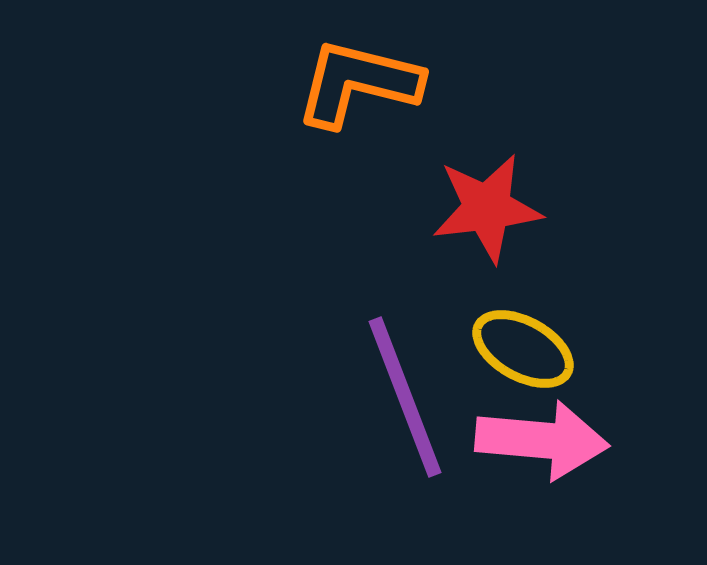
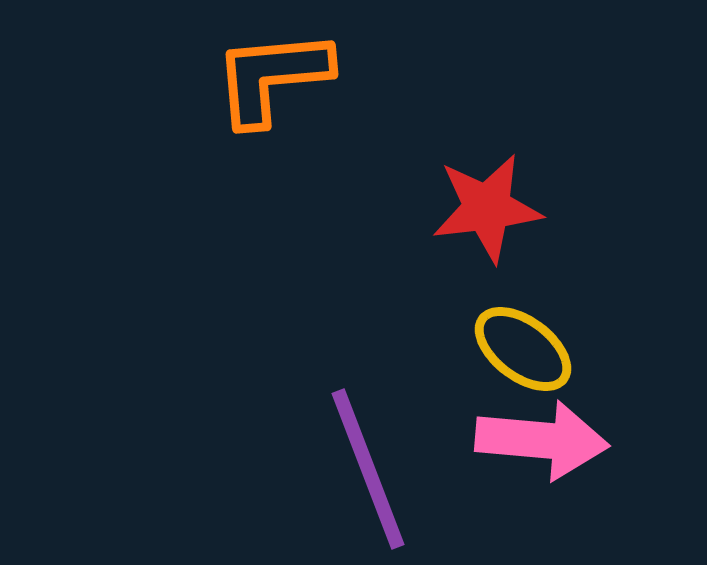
orange L-shape: moved 86 px left, 6 px up; rotated 19 degrees counterclockwise
yellow ellipse: rotated 8 degrees clockwise
purple line: moved 37 px left, 72 px down
